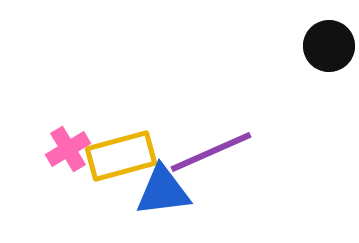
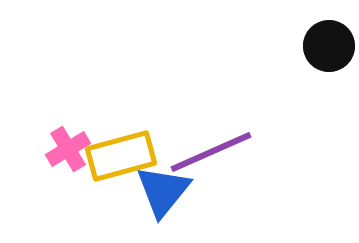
blue triangle: rotated 44 degrees counterclockwise
